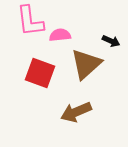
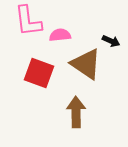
pink L-shape: moved 2 px left
brown triangle: rotated 44 degrees counterclockwise
red square: moved 1 px left
brown arrow: rotated 112 degrees clockwise
